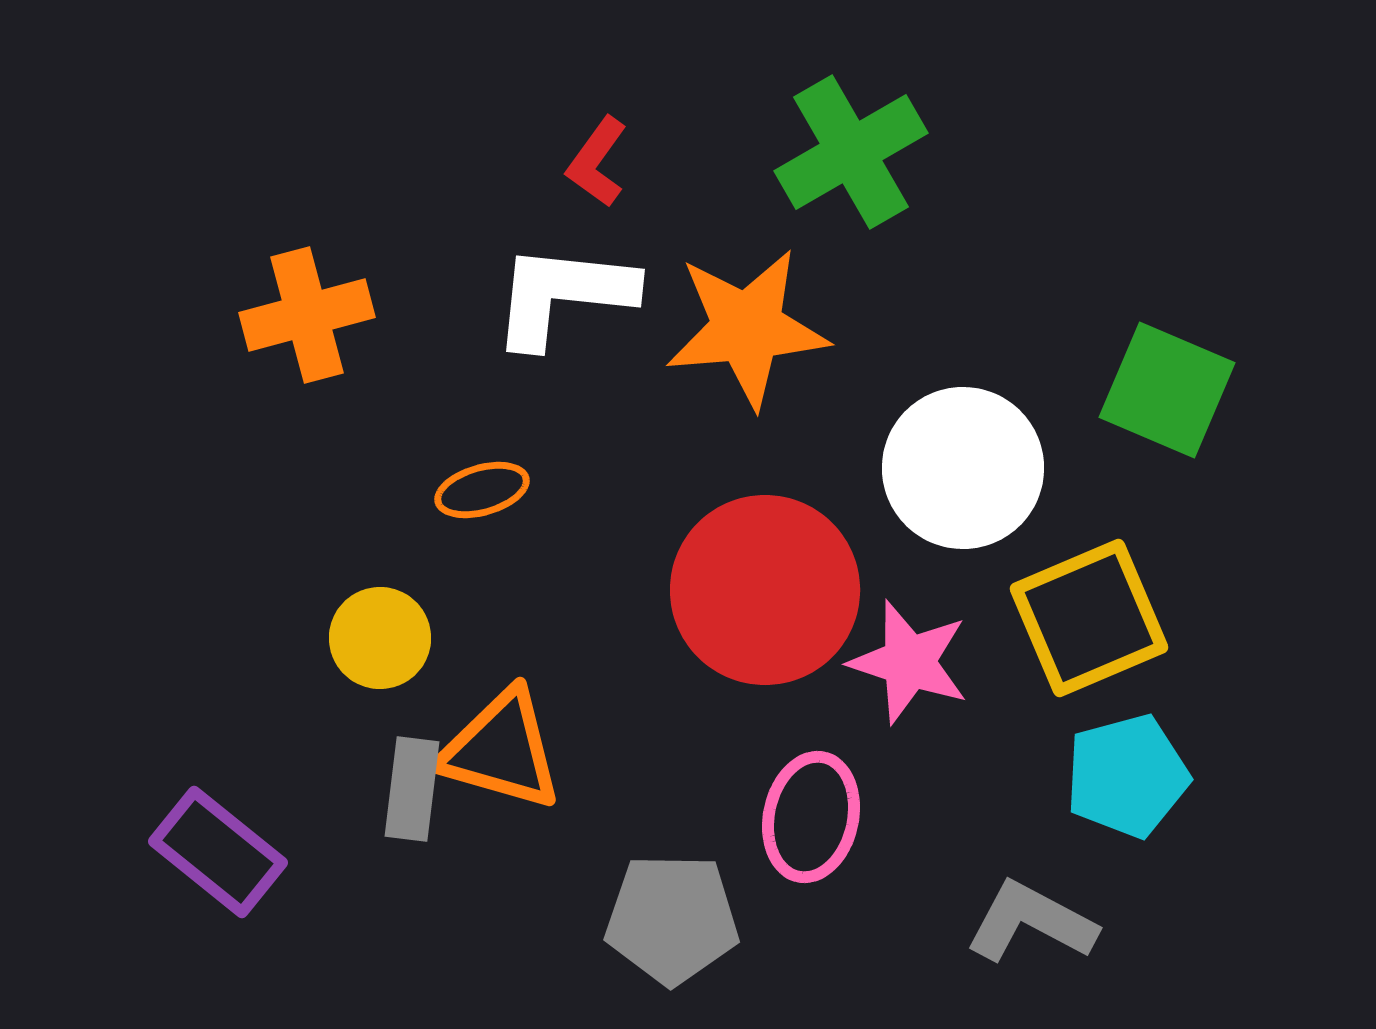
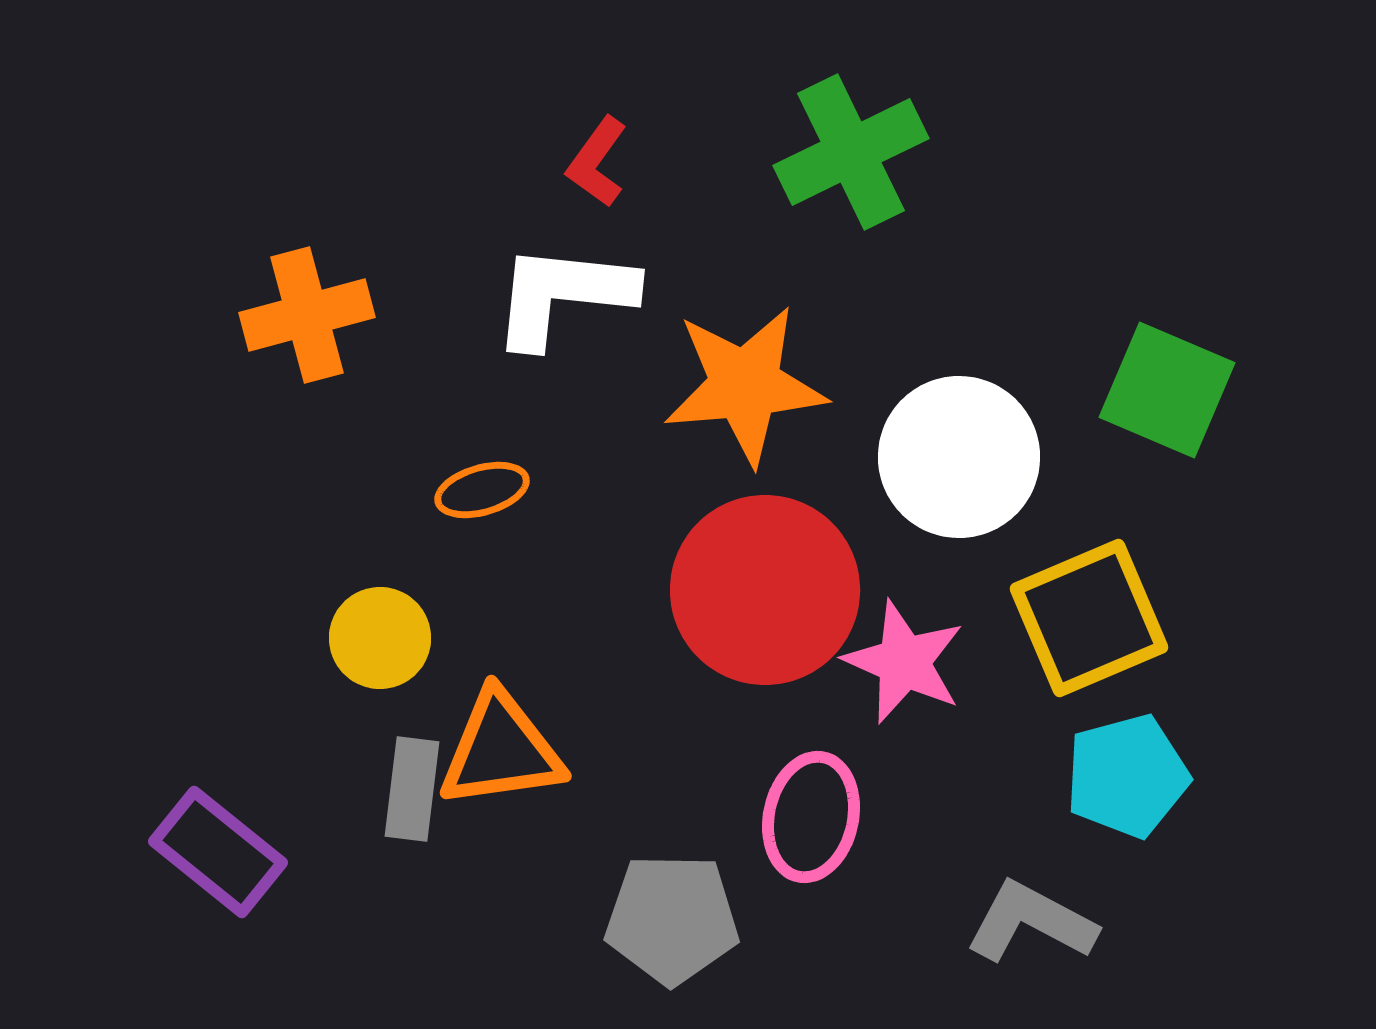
green cross: rotated 4 degrees clockwise
orange star: moved 2 px left, 57 px down
white circle: moved 4 px left, 11 px up
pink star: moved 5 px left; rotated 6 degrees clockwise
orange triangle: rotated 24 degrees counterclockwise
